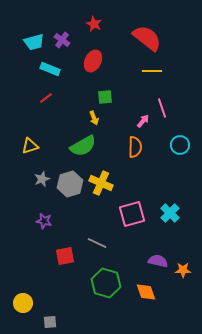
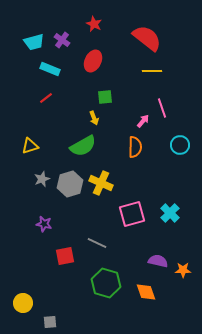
purple star: moved 3 px down
